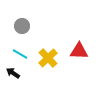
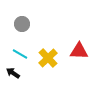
gray circle: moved 2 px up
